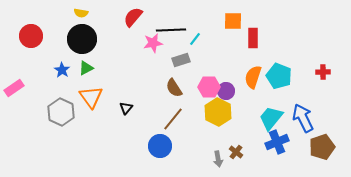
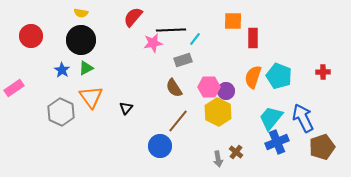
black circle: moved 1 px left, 1 px down
gray rectangle: moved 2 px right
brown line: moved 5 px right, 2 px down
